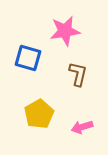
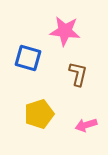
pink star: rotated 16 degrees clockwise
yellow pentagon: rotated 12 degrees clockwise
pink arrow: moved 4 px right, 2 px up
